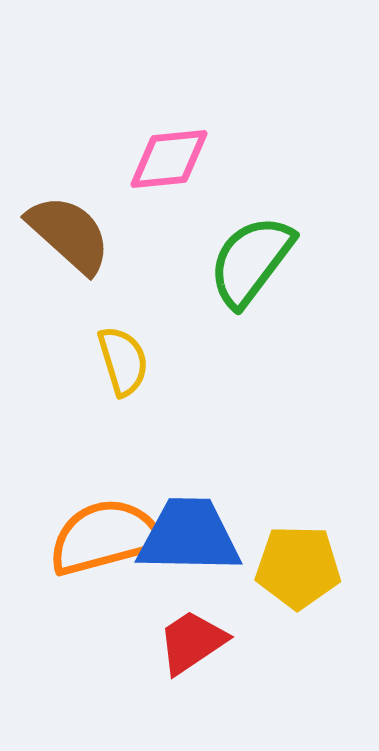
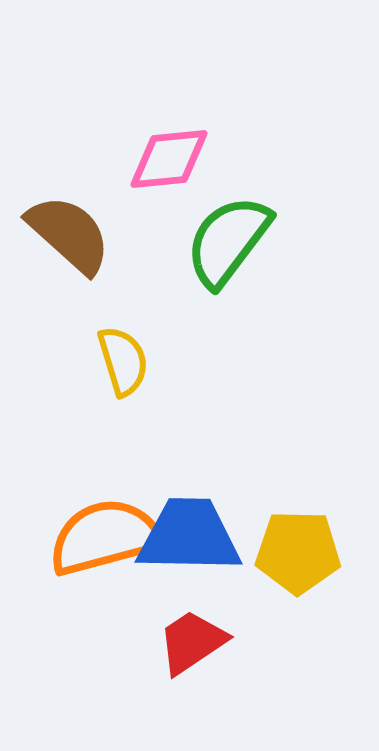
green semicircle: moved 23 px left, 20 px up
yellow pentagon: moved 15 px up
